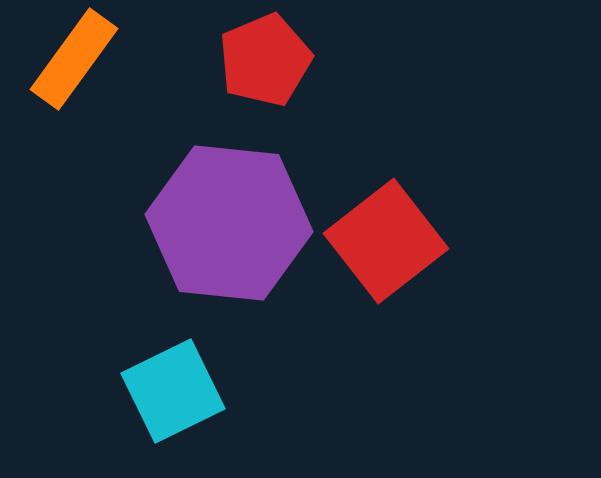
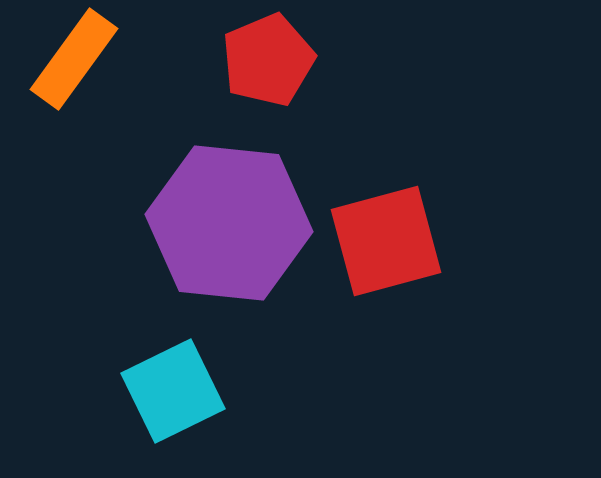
red pentagon: moved 3 px right
red square: rotated 23 degrees clockwise
